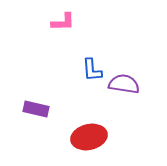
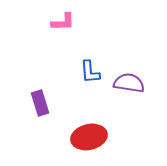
blue L-shape: moved 2 px left, 2 px down
purple semicircle: moved 5 px right, 1 px up
purple rectangle: moved 4 px right, 6 px up; rotated 60 degrees clockwise
